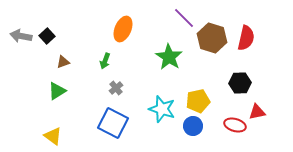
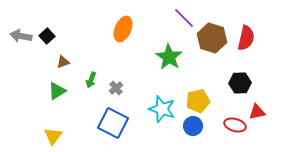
green arrow: moved 14 px left, 19 px down
yellow triangle: rotated 30 degrees clockwise
